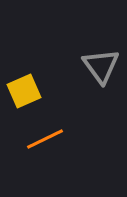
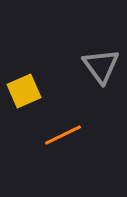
orange line: moved 18 px right, 4 px up
